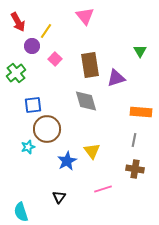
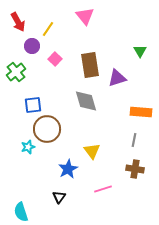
yellow line: moved 2 px right, 2 px up
green cross: moved 1 px up
purple triangle: moved 1 px right
blue star: moved 1 px right, 8 px down
